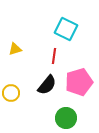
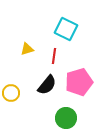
yellow triangle: moved 12 px right
